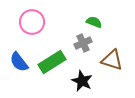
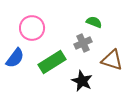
pink circle: moved 6 px down
blue semicircle: moved 4 px left, 4 px up; rotated 105 degrees counterclockwise
